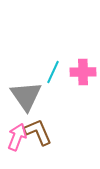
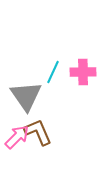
pink arrow: rotated 24 degrees clockwise
